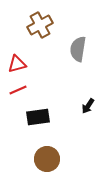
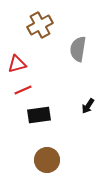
red line: moved 5 px right
black rectangle: moved 1 px right, 2 px up
brown circle: moved 1 px down
